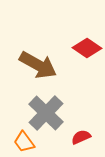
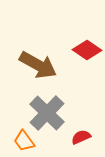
red diamond: moved 2 px down
gray cross: moved 1 px right
orange trapezoid: moved 1 px up
